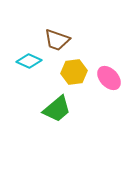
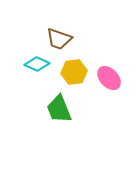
brown trapezoid: moved 2 px right, 1 px up
cyan diamond: moved 8 px right, 3 px down
green trapezoid: moved 2 px right; rotated 108 degrees clockwise
